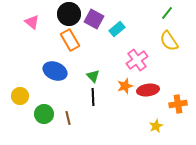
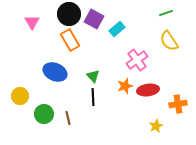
green line: moved 1 px left; rotated 32 degrees clockwise
pink triangle: rotated 21 degrees clockwise
blue ellipse: moved 1 px down
